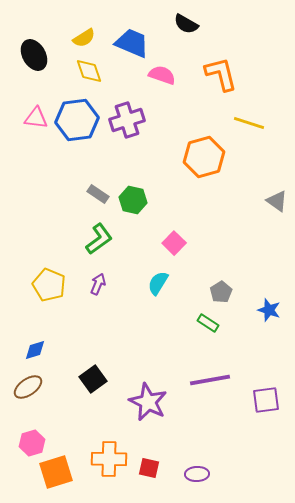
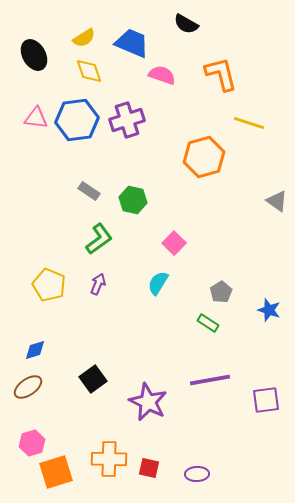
gray rectangle: moved 9 px left, 3 px up
